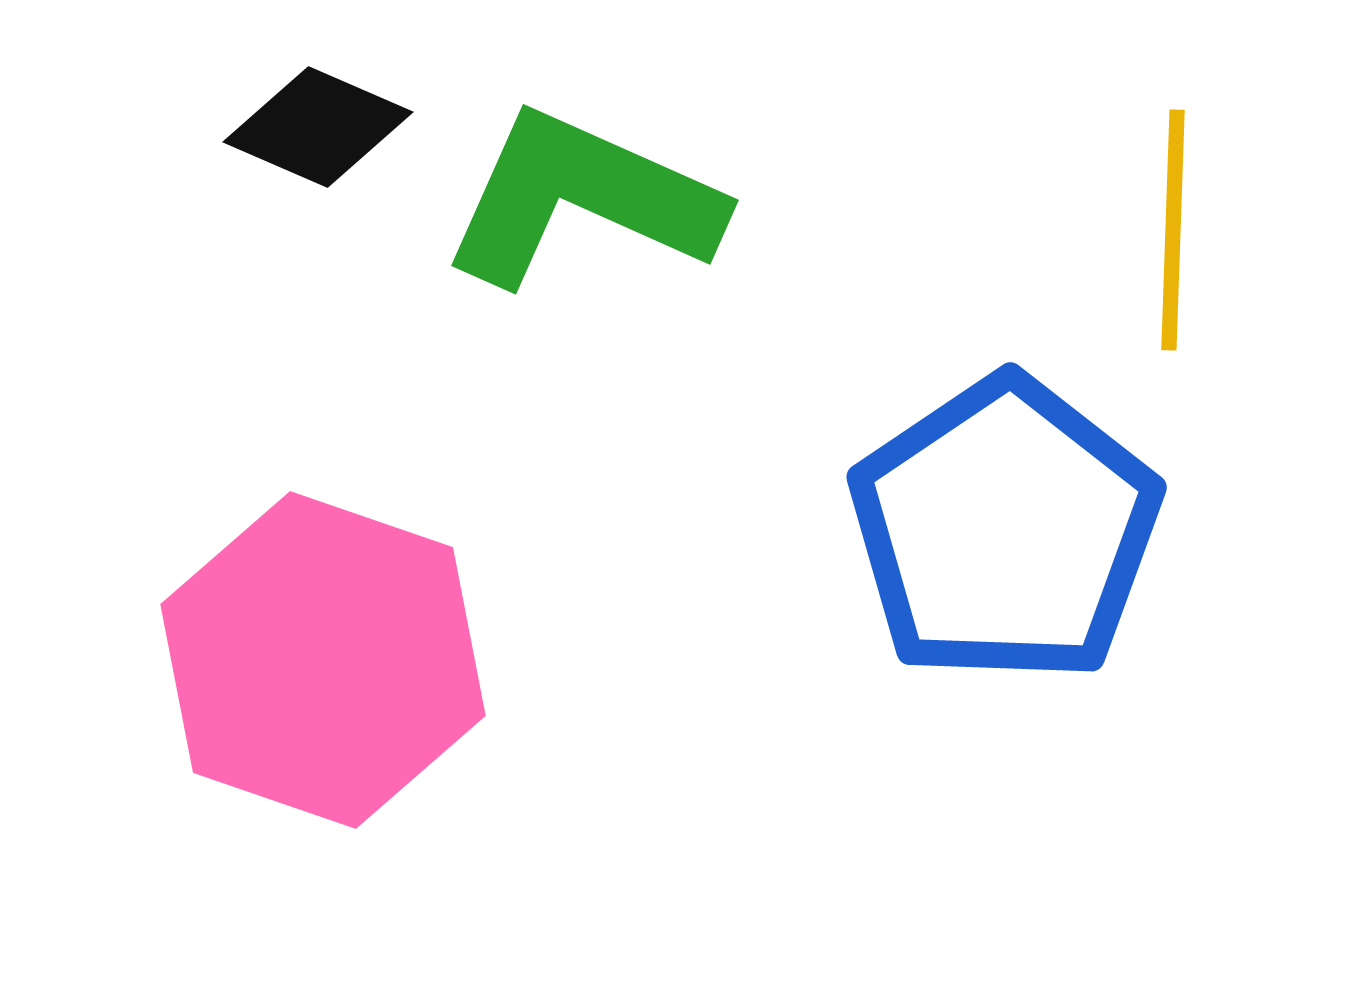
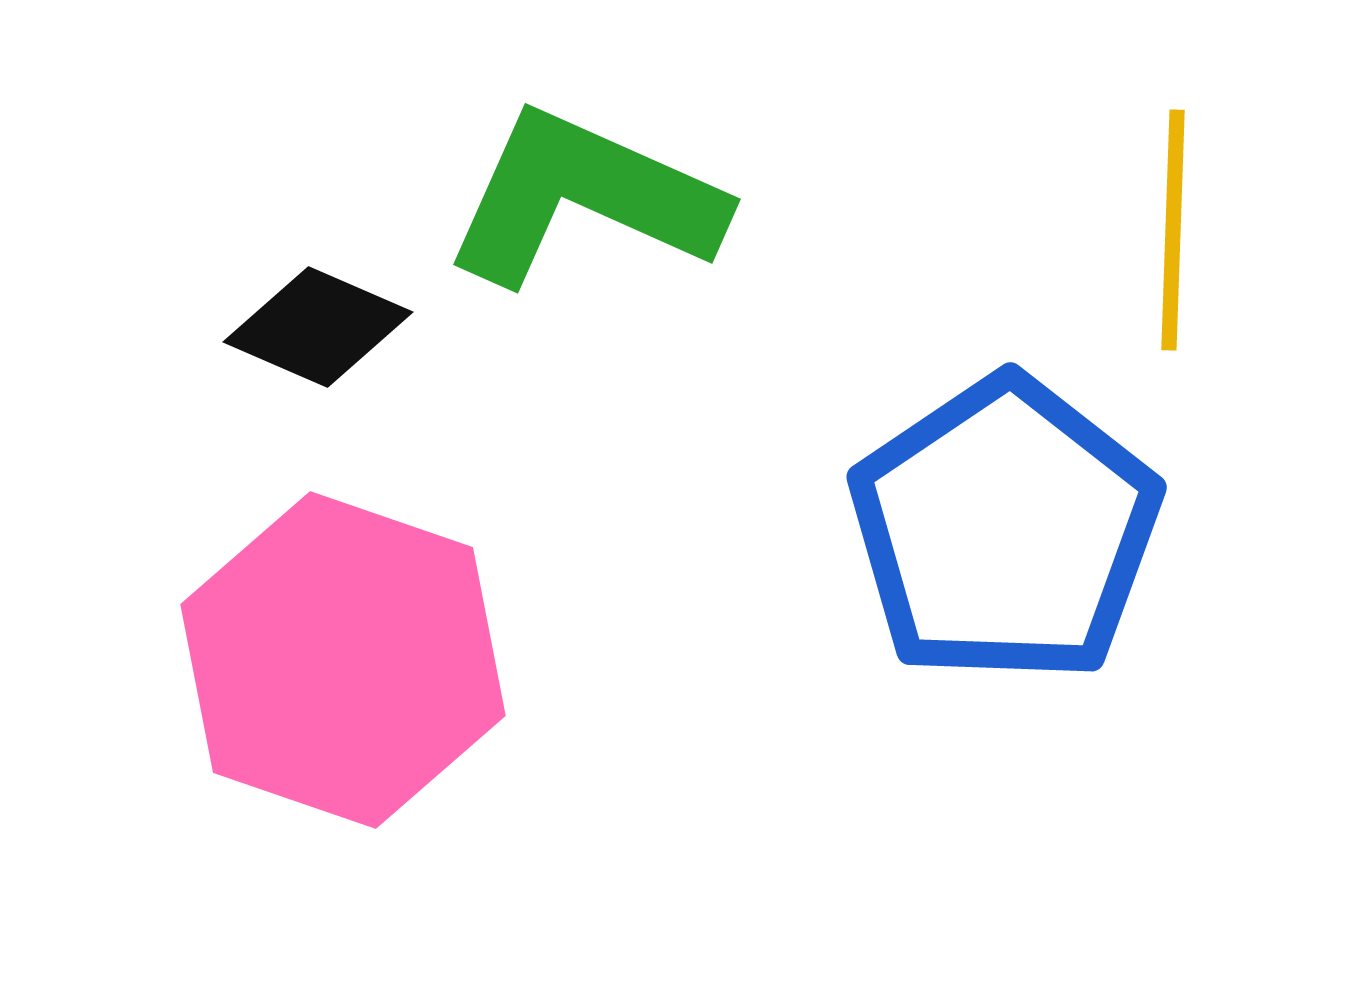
black diamond: moved 200 px down
green L-shape: moved 2 px right, 1 px up
pink hexagon: moved 20 px right
